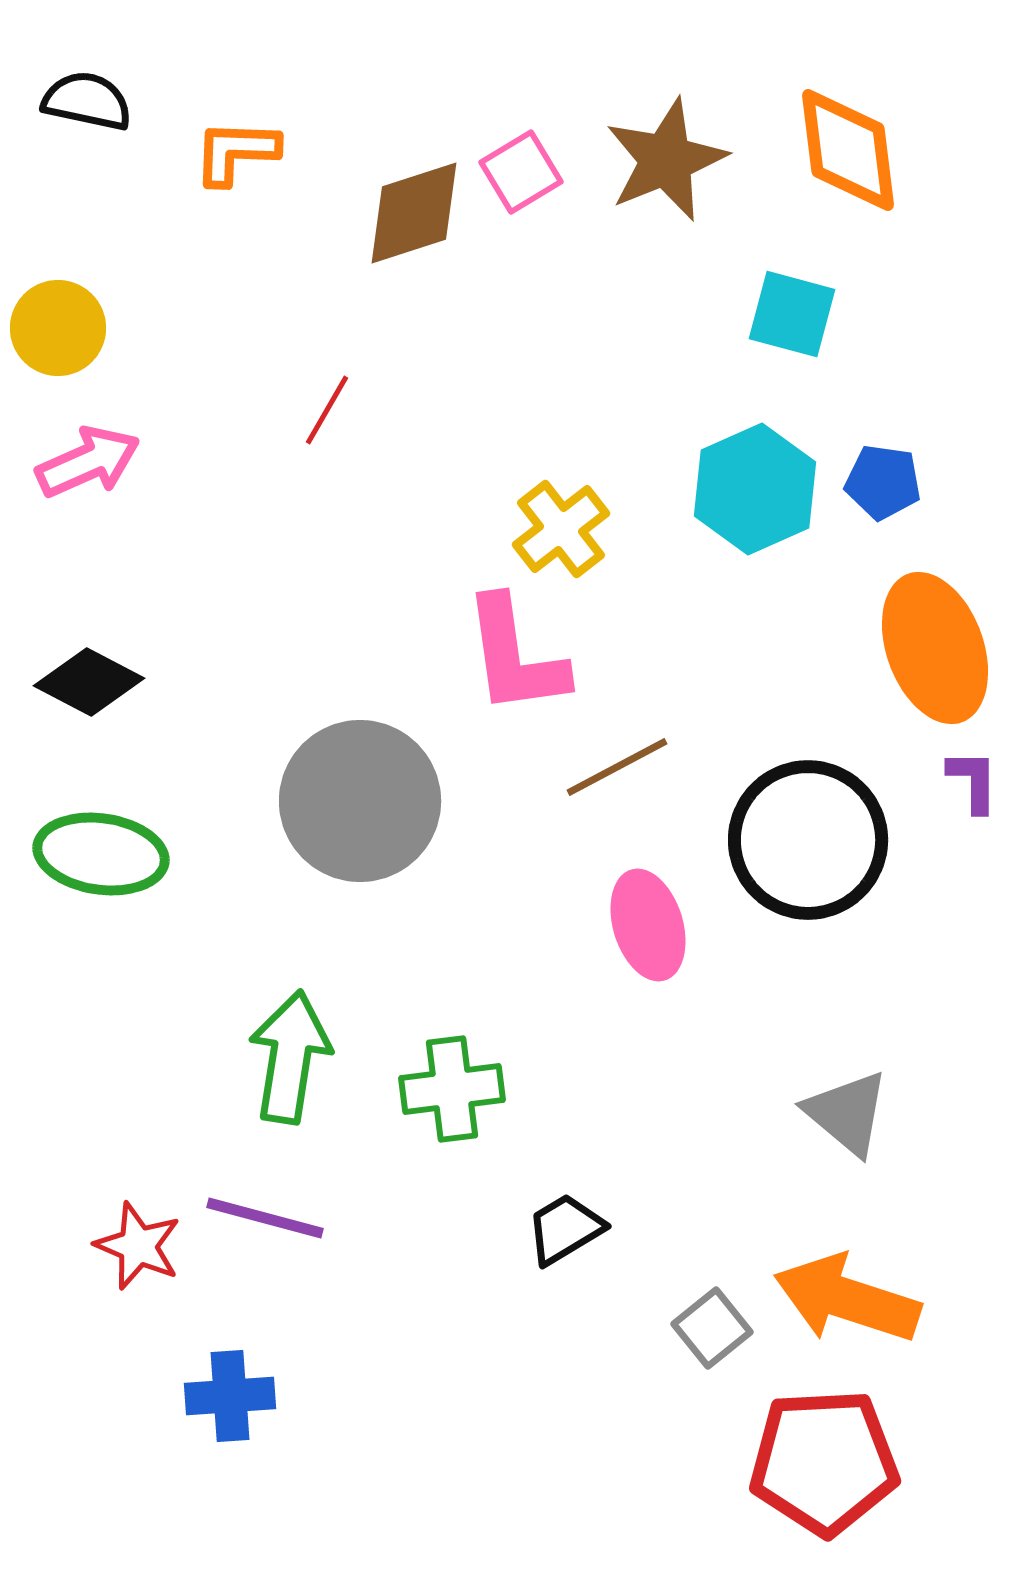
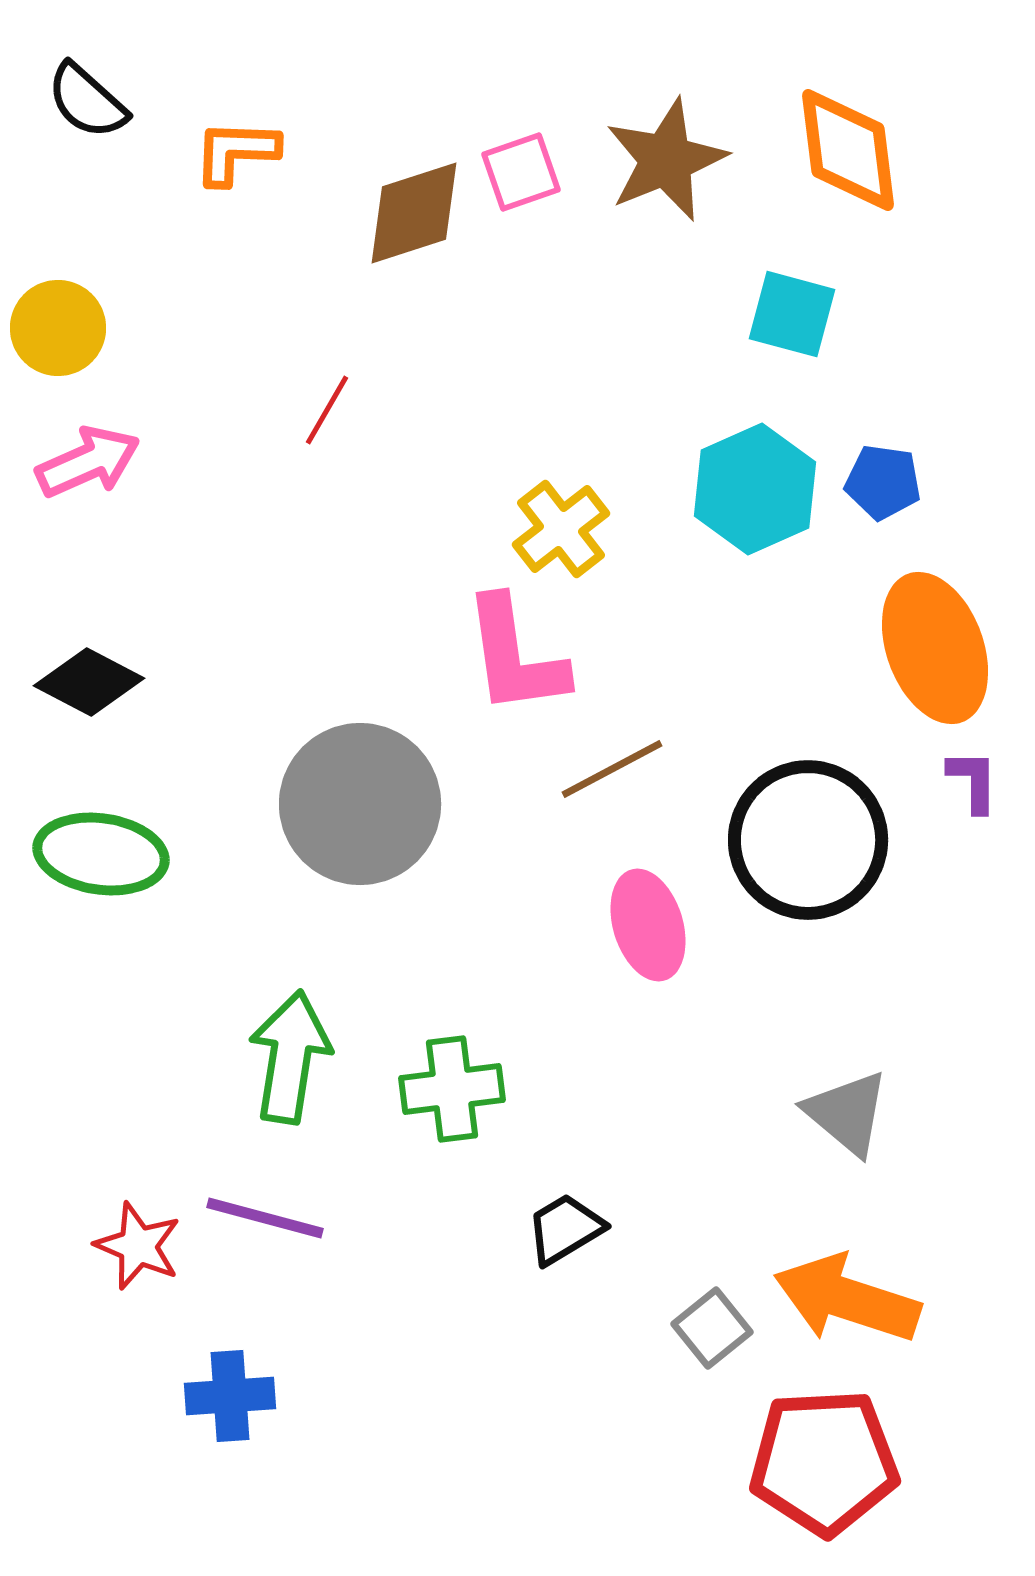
black semicircle: rotated 150 degrees counterclockwise
pink square: rotated 12 degrees clockwise
brown line: moved 5 px left, 2 px down
gray circle: moved 3 px down
